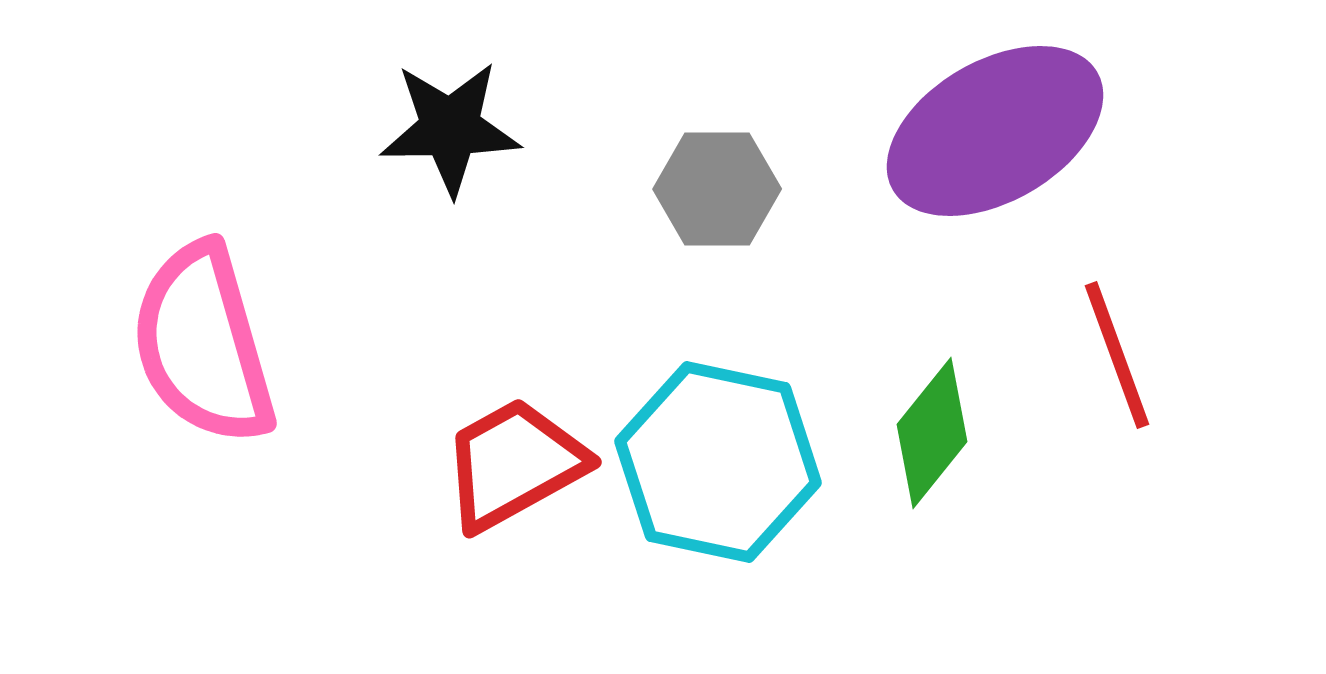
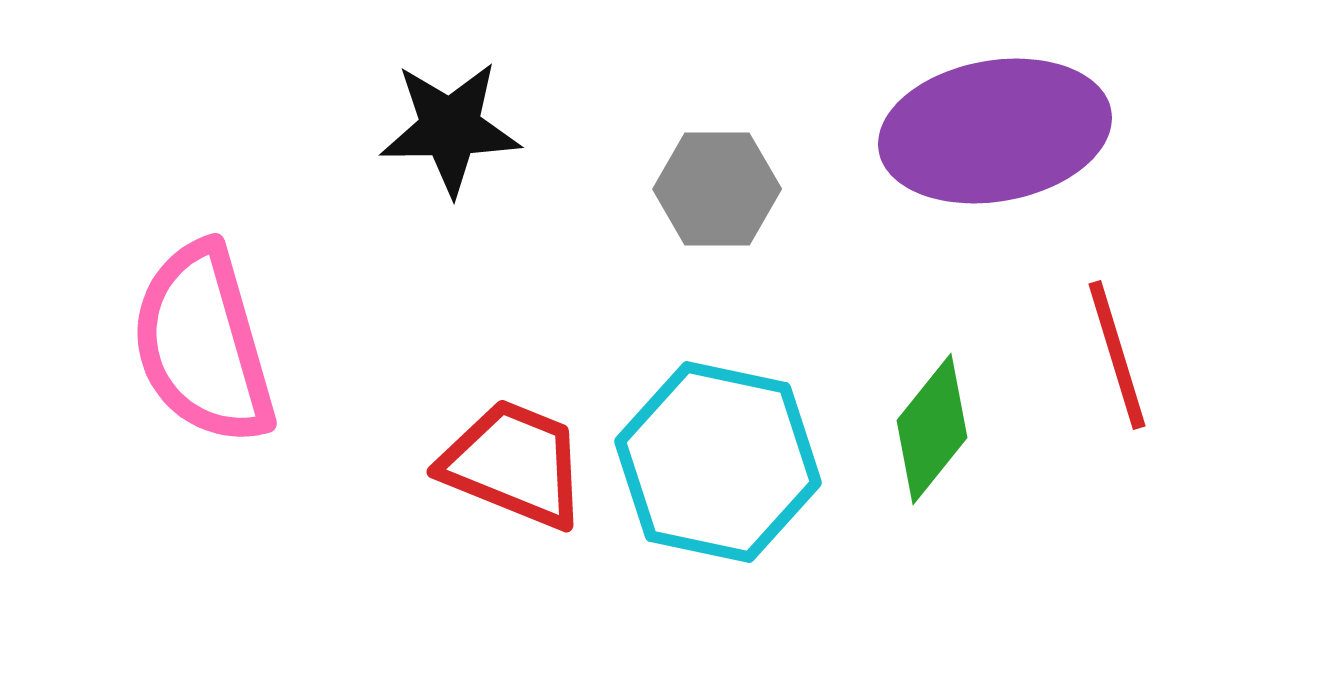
purple ellipse: rotated 20 degrees clockwise
red line: rotated 3 degrees clockwise
green diamond: moved 4 px up
red trapezoid: rotated 51 degrees clockwise
